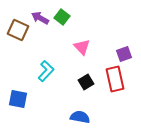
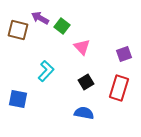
green square: moved 9 px down
brown square: rotated 10 degrees counterclockwise
red rectangle: moved 4 px right, 9 px down; rotated 30 degrees clockwise
blue semicircle: moved 4 px right, 4 px up
